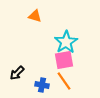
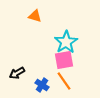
black arrow: rotated 14 degrees clockwise
blue cross: rotated 24 degrees clockwise
